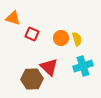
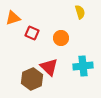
orange triangle: rotated 35 degrees counterclockwise
red square: moved 1 px up
yellow semicircle: moved 3 px right, 27 px up
cyan cross: rotated 12 degrees clockwise
brown hexagon: rotated 20 degrees counterclockwise
